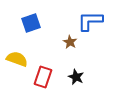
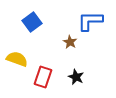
blue square: moved 1 px right, 1 px up; rotated 18 degrees counterclockwise
